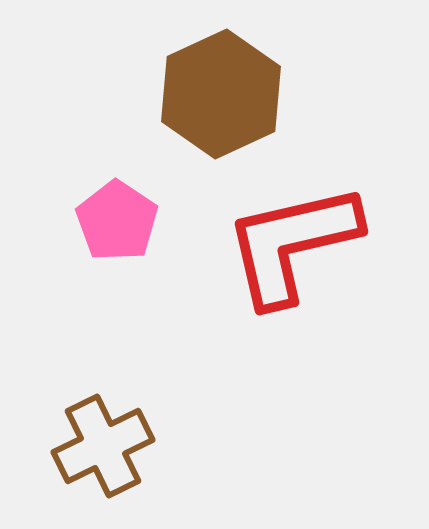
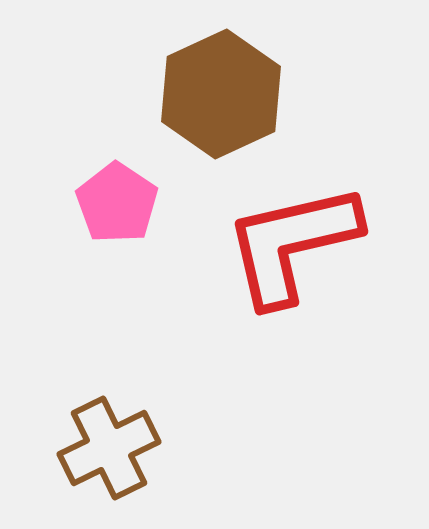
pink pentagon: moved 18 px up
brown cross: moved 6 px right, 2 px down
